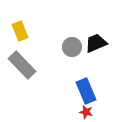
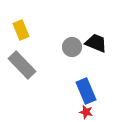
yellow rectangle: moved 1 px right, 1 px up
black trapezoid: rotated 45 degrees clockwise
